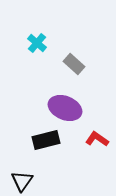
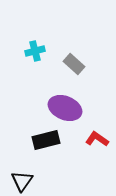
cyan cross: moved 2 px left, 8 px down; rotated 36 degrees clockwise
